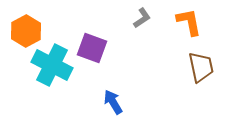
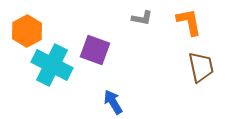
gray L-shape: rotated 45 degrees clockwise
orange hexagon: moved 1 px right
purple square: moved 3 px right, 2 px down
